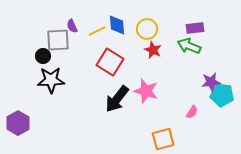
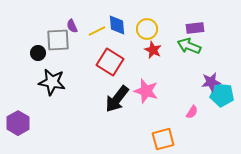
black circle: moved 5 px left, 3 px up
black star: moved 1 px right, 2 px down; rotated 12 degrees clockwise
